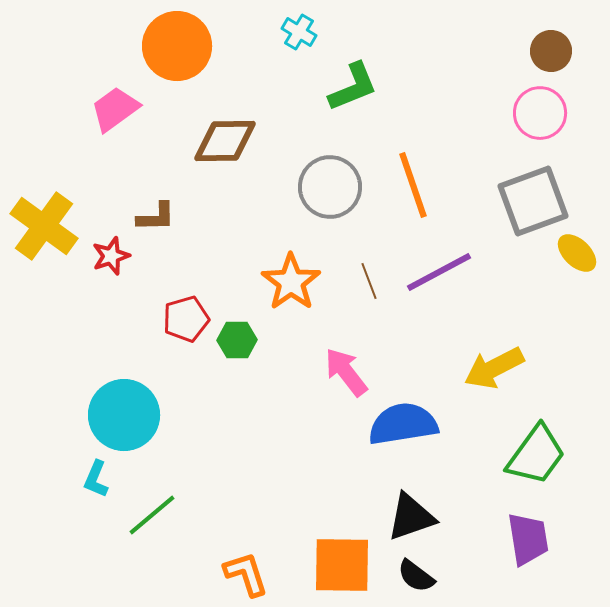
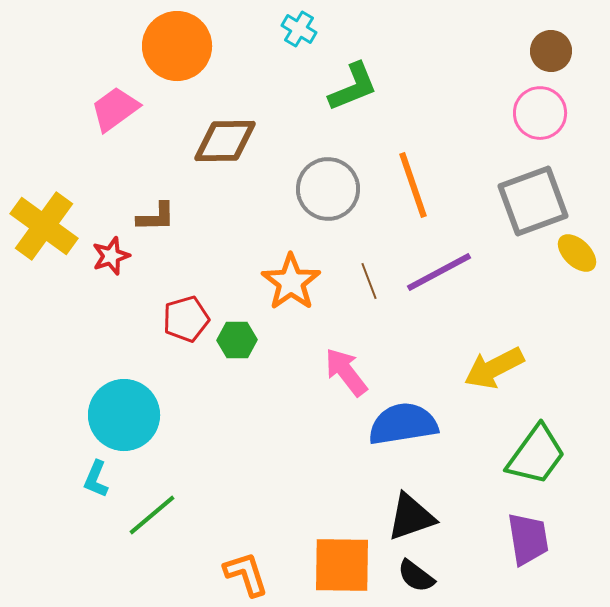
cyan cross: moved 3 px up
gray circle: moved 2 px left, 2 px down
